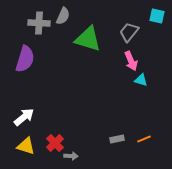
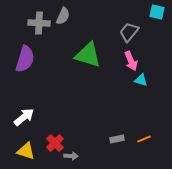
cyan square: moved 4 px up
green triangle: moved 16 px down
yellow triangle: moved 5 px down
